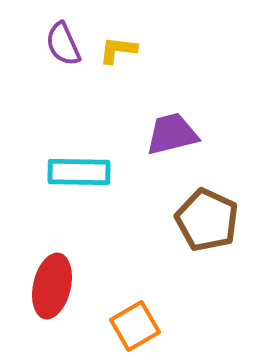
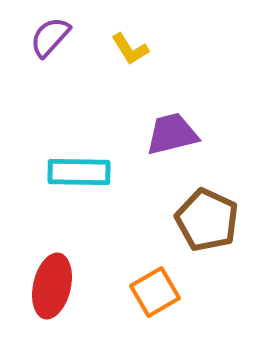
purple semicircle: moved 13 px left, 7 px up; rotated 66 degrees clockwise
yellow L-shape: moved 12 px right, 1 px up; rotated 129 degrees counterclockwise
orange square: moved 20 px right, 34 px up
